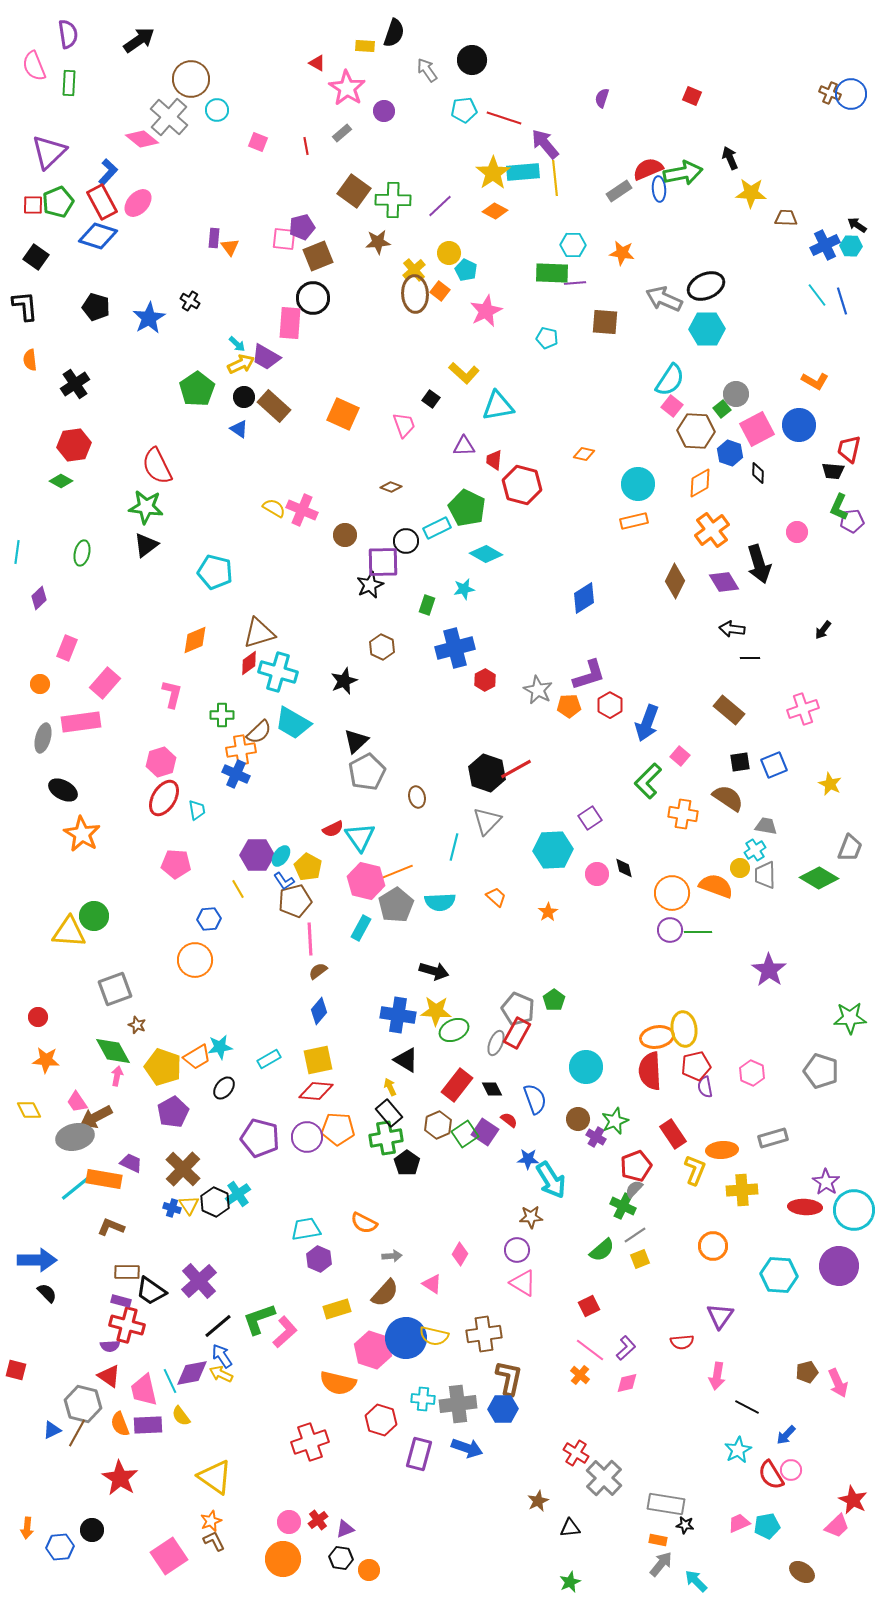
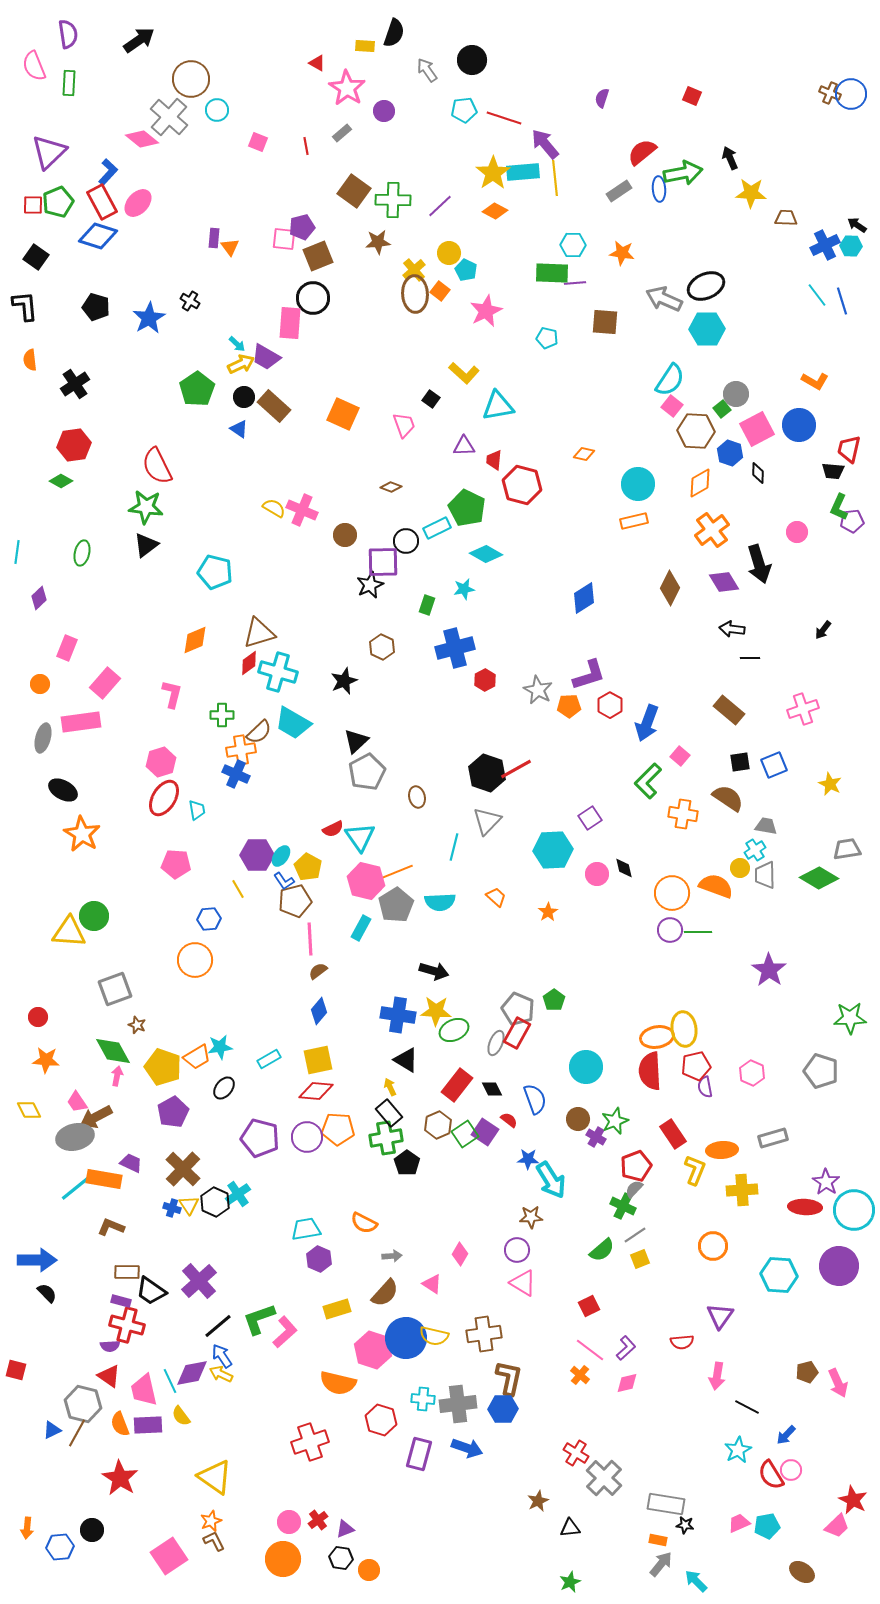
red semicircle at (648, 169): moved 6 px left, 17 px up; rotated 16 degrees counterclockwise
brown diamond at (675, 581): moved 5 px left, 7 px down
gray trapezoid at (850, 848): moved 3 px left, 1 px down; rotated 120 degrees counterclockwise
